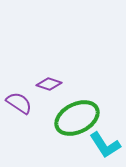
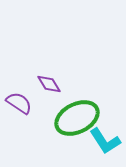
purple diamond: rotated 40 degrees clockwise
cyan L-shape: moved 4 px up
